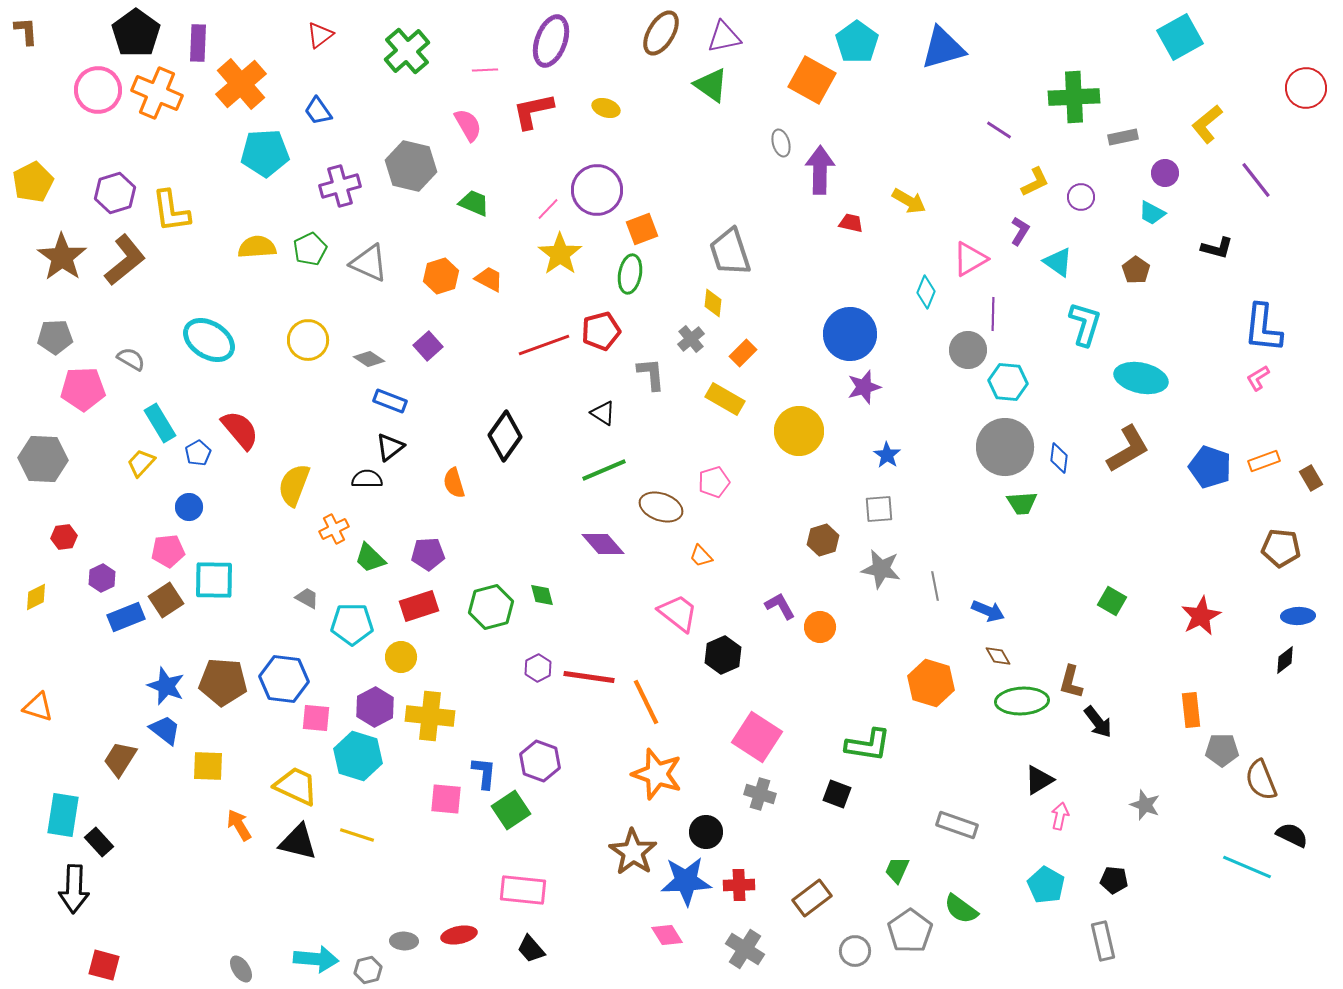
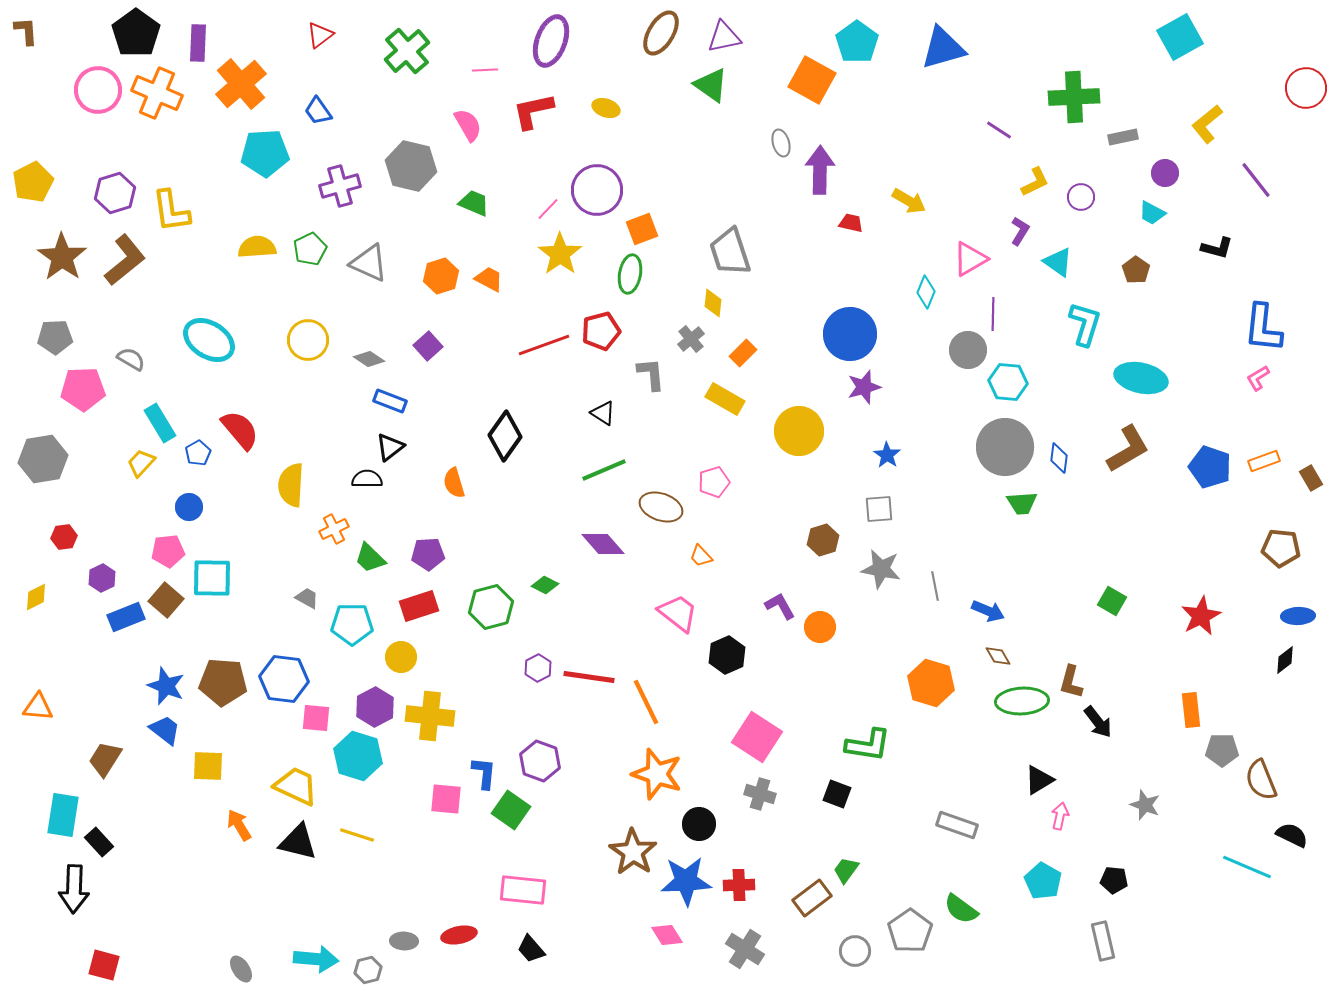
gray hexagon at (43, 459): rotated 12 degrees counterclockwise
yellow semicircle at (294, 485): moved 3 px left; rotated 18 degrees counterclockwise
cyan square at (214, 580): moved 2 px left, 2 px up
green diamond at (542, 595): moved 3 px right, 10 px up; rotated 48 degrees counterclockwise
brown square at (166, 600): rotated 16 degrees counterclockwise
black hexagon at (723, 655): moved 4 px right
orange triangle at (38, 707): rotated 12 degrees counterclockwise
brown trapezoid at (120, 759): moved 15 px left
green square at (511, 810): rotated 21 degrees counterclockwise
black circle at (706, 832): moved 7 px left, 8 px up
green trapezoid at (897, 870): moved 51 px left; rotated 12 degrees clockwise
cyan pentagon at (1046, 885): moved 3 px left, 4 px up
